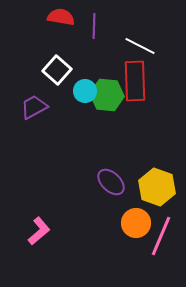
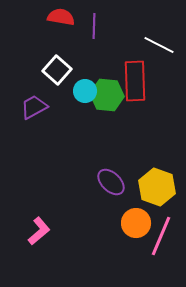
white line: moved 19 px right, 1 px up
